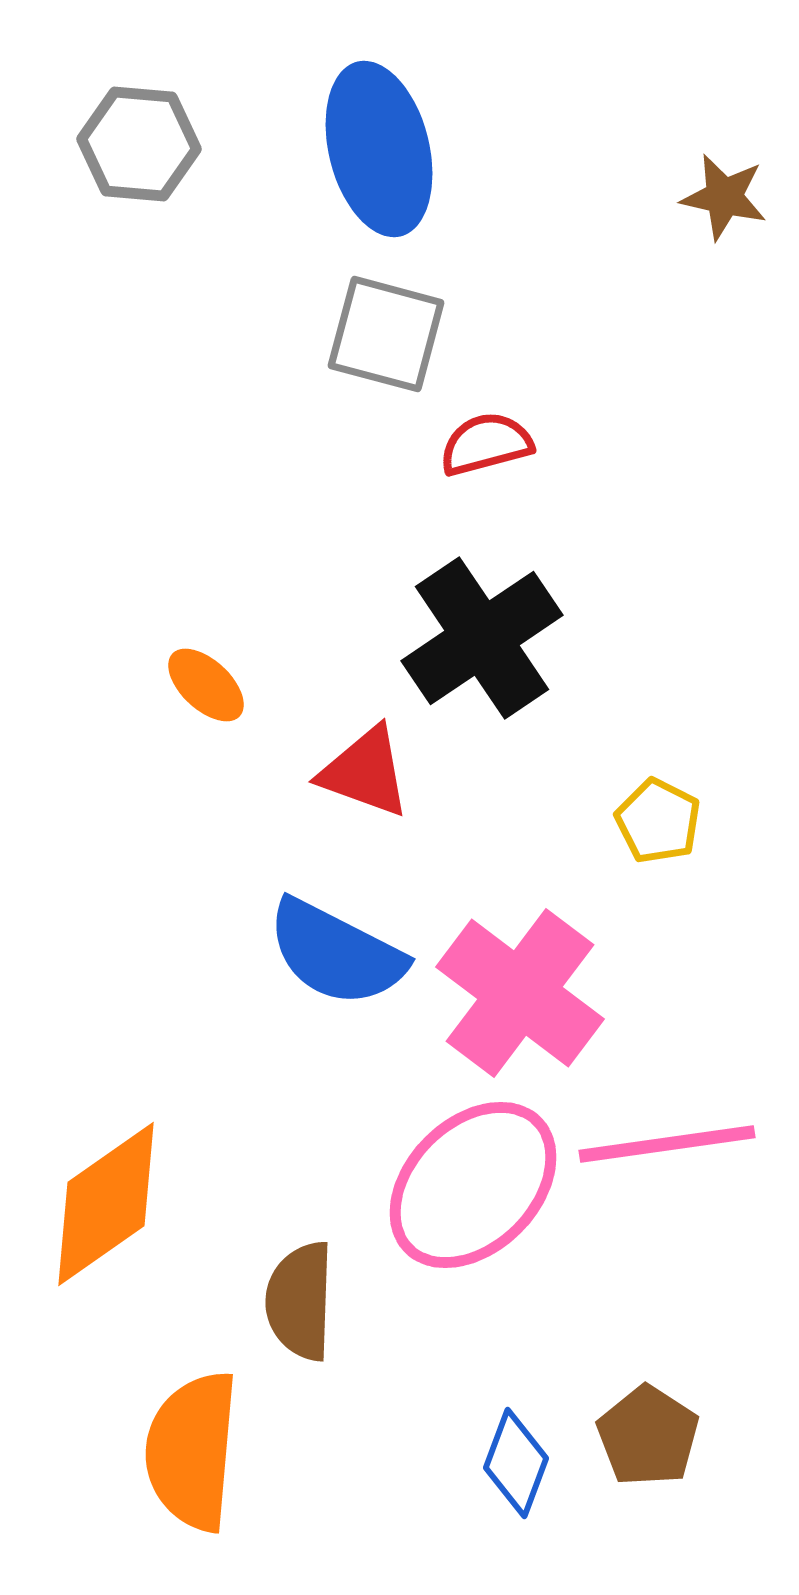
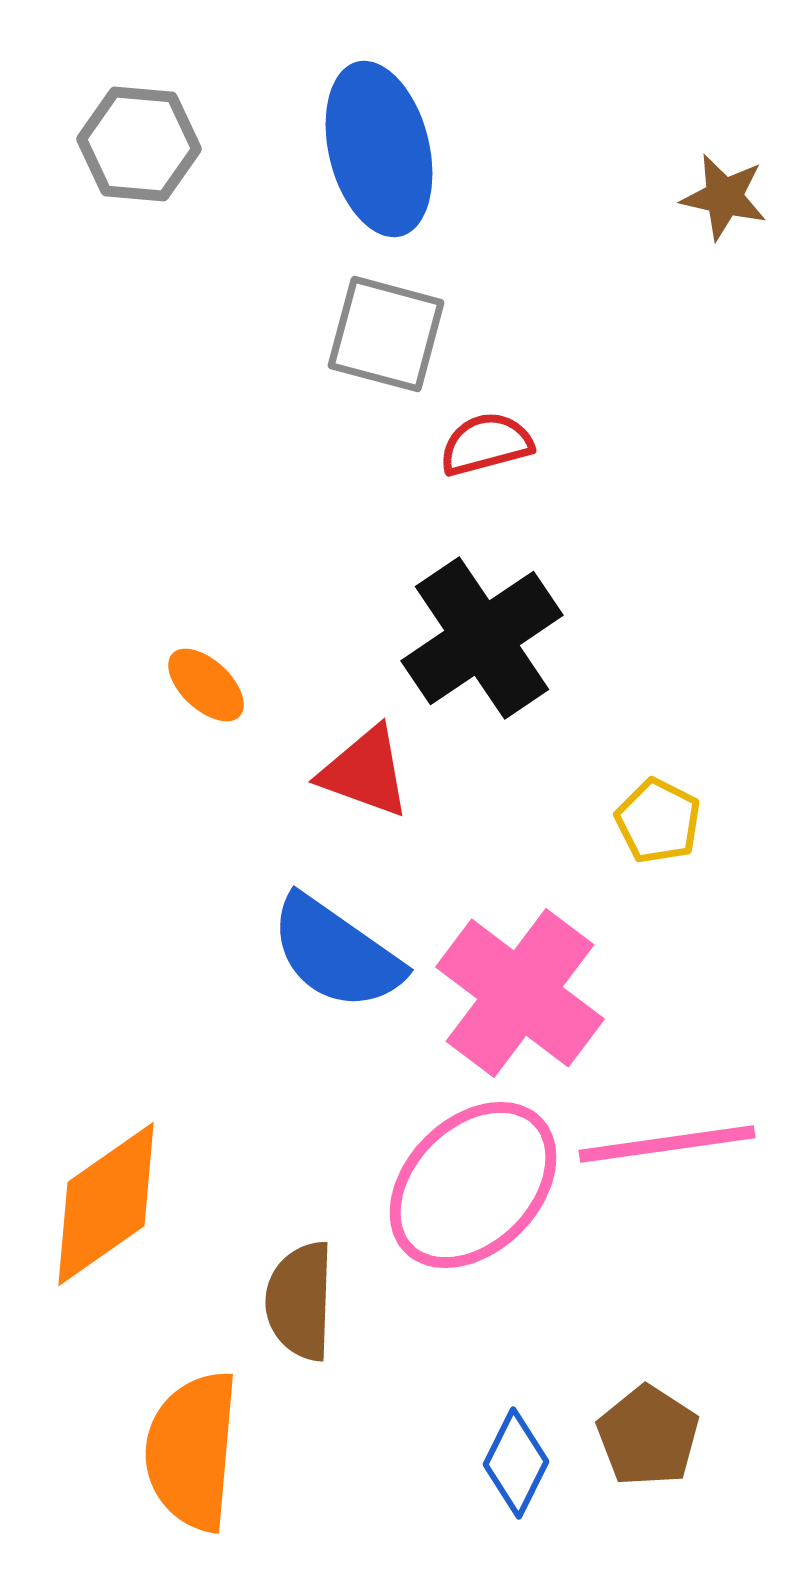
blue semicircle: rotated 8 degrees clockwise
blue diamond: rotated 6 degrees clockwise
